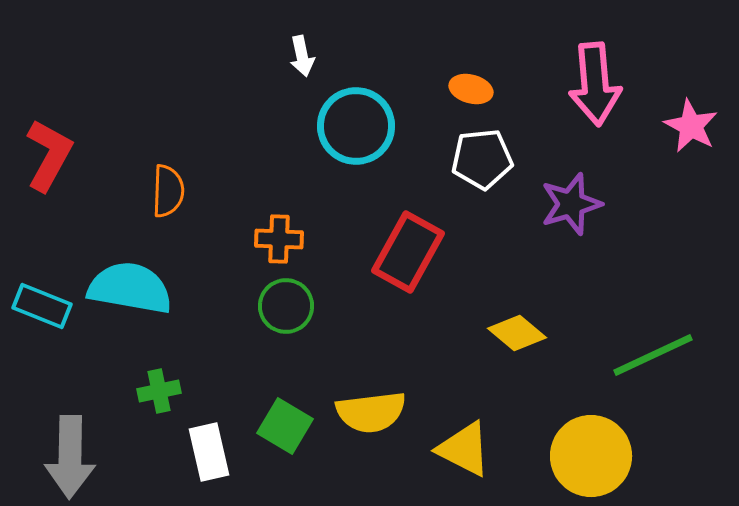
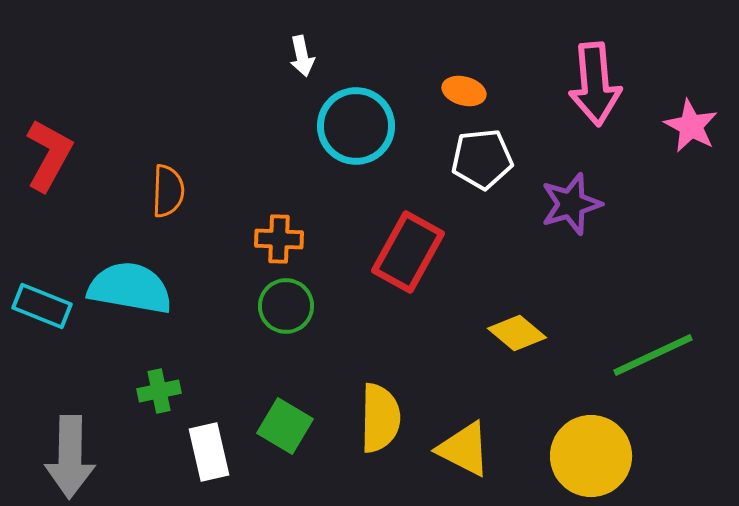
orange ellipse: moved 7 px left, 2 px down
yellow semicircle: moved 9 px right, 6 px down; rotated 82 degrees counterclockwise
